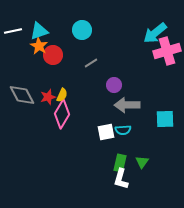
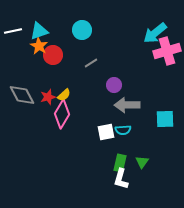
yellow semicircle: moved 2 px right; rotated 24 degrees clockwise
